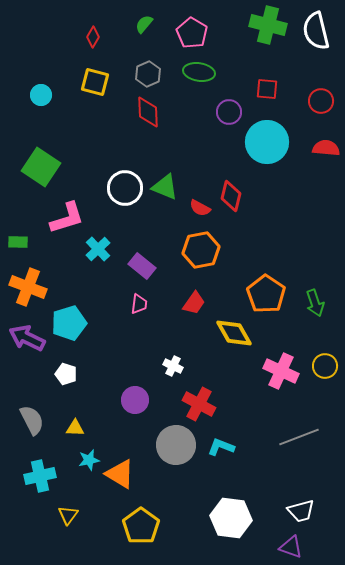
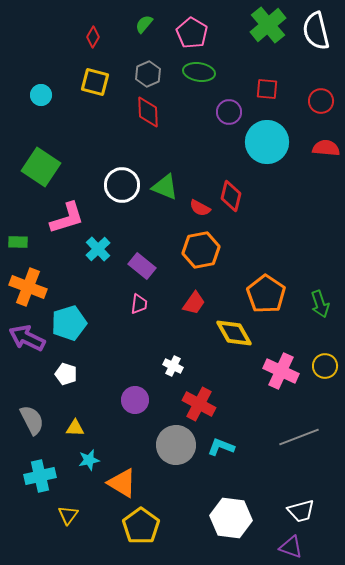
green cross at (268, 25): rotated 36 degrees clockwise
white circle at (125, 188): moved 3 px left, 3 px up
green arrow at (315, 303): moved 5 px right, 1 px down
orange triangle at (120, 474): moved 2 px right, 9 px down
